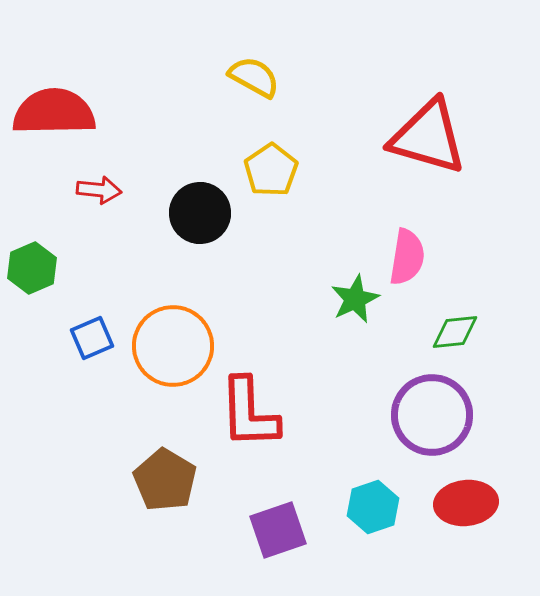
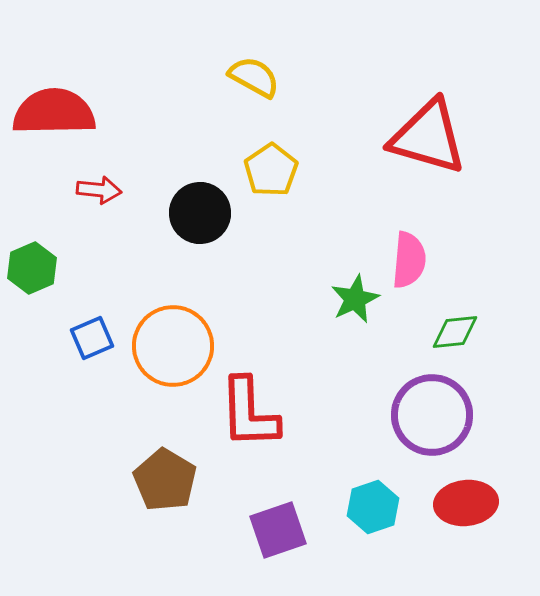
pink semicircle: moved 2 px right, 3 px down; rotated 4 degrees counterclockwise
